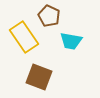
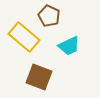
yellow rectangle: rotated 16 degrees counterclockwise
cyan trapezoid: moved 2 px left, 5 px down; rotated 35 degrees counterclockwise
